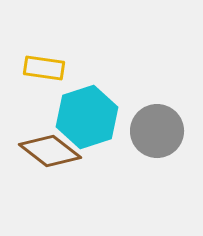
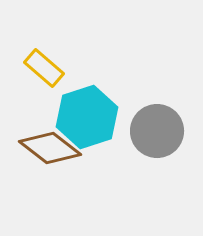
yellow rectangle: rotated 33 degrees clockwise
brown diamond: moved 3 px up
